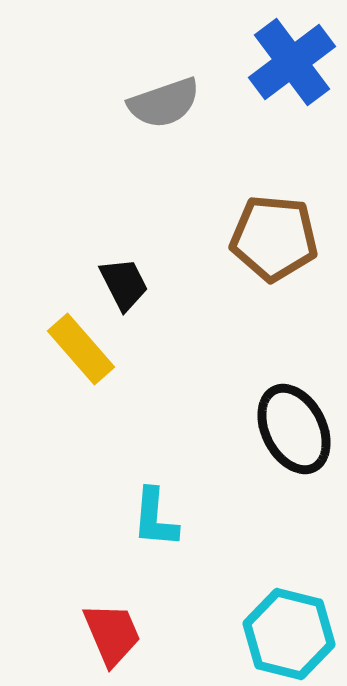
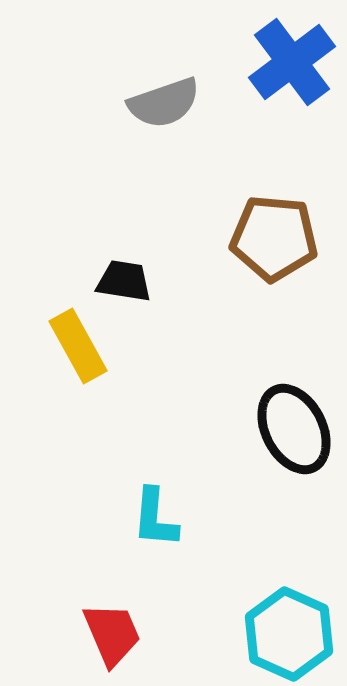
black trapezoid: moved 3 px up; rotated 54 degrees counterclockwise
yellow rectangle: moved 3 px left, 3 px up; rotated 12 degrees clockwise
cyan hexagon: rotated 10 degrees clockwise
